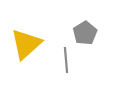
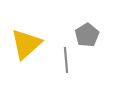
gray pentagon: moved 2 px right, 2 px down
